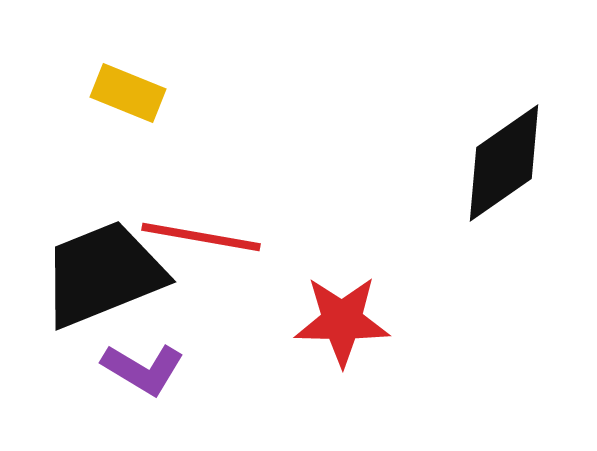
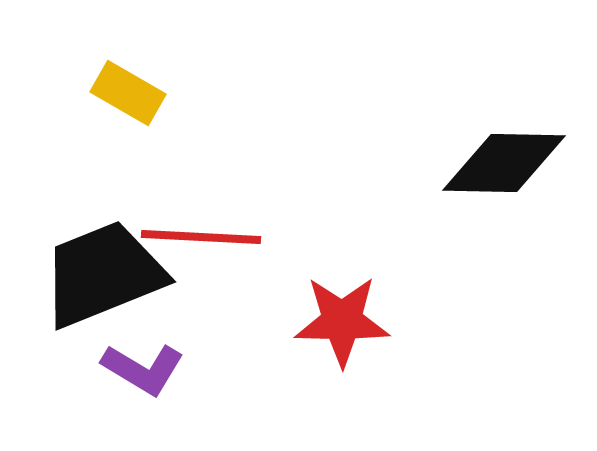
yellow rectangle: rotated 8 degrees clockwise
black diamond: rotated 36 degrees clockwise
red line: rotated 7 degrees counterclockwise
